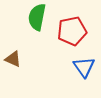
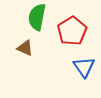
red pentagon: rotated 20 degrees counterclockwise
brown triangle: moved 12 px right, 11 px up
